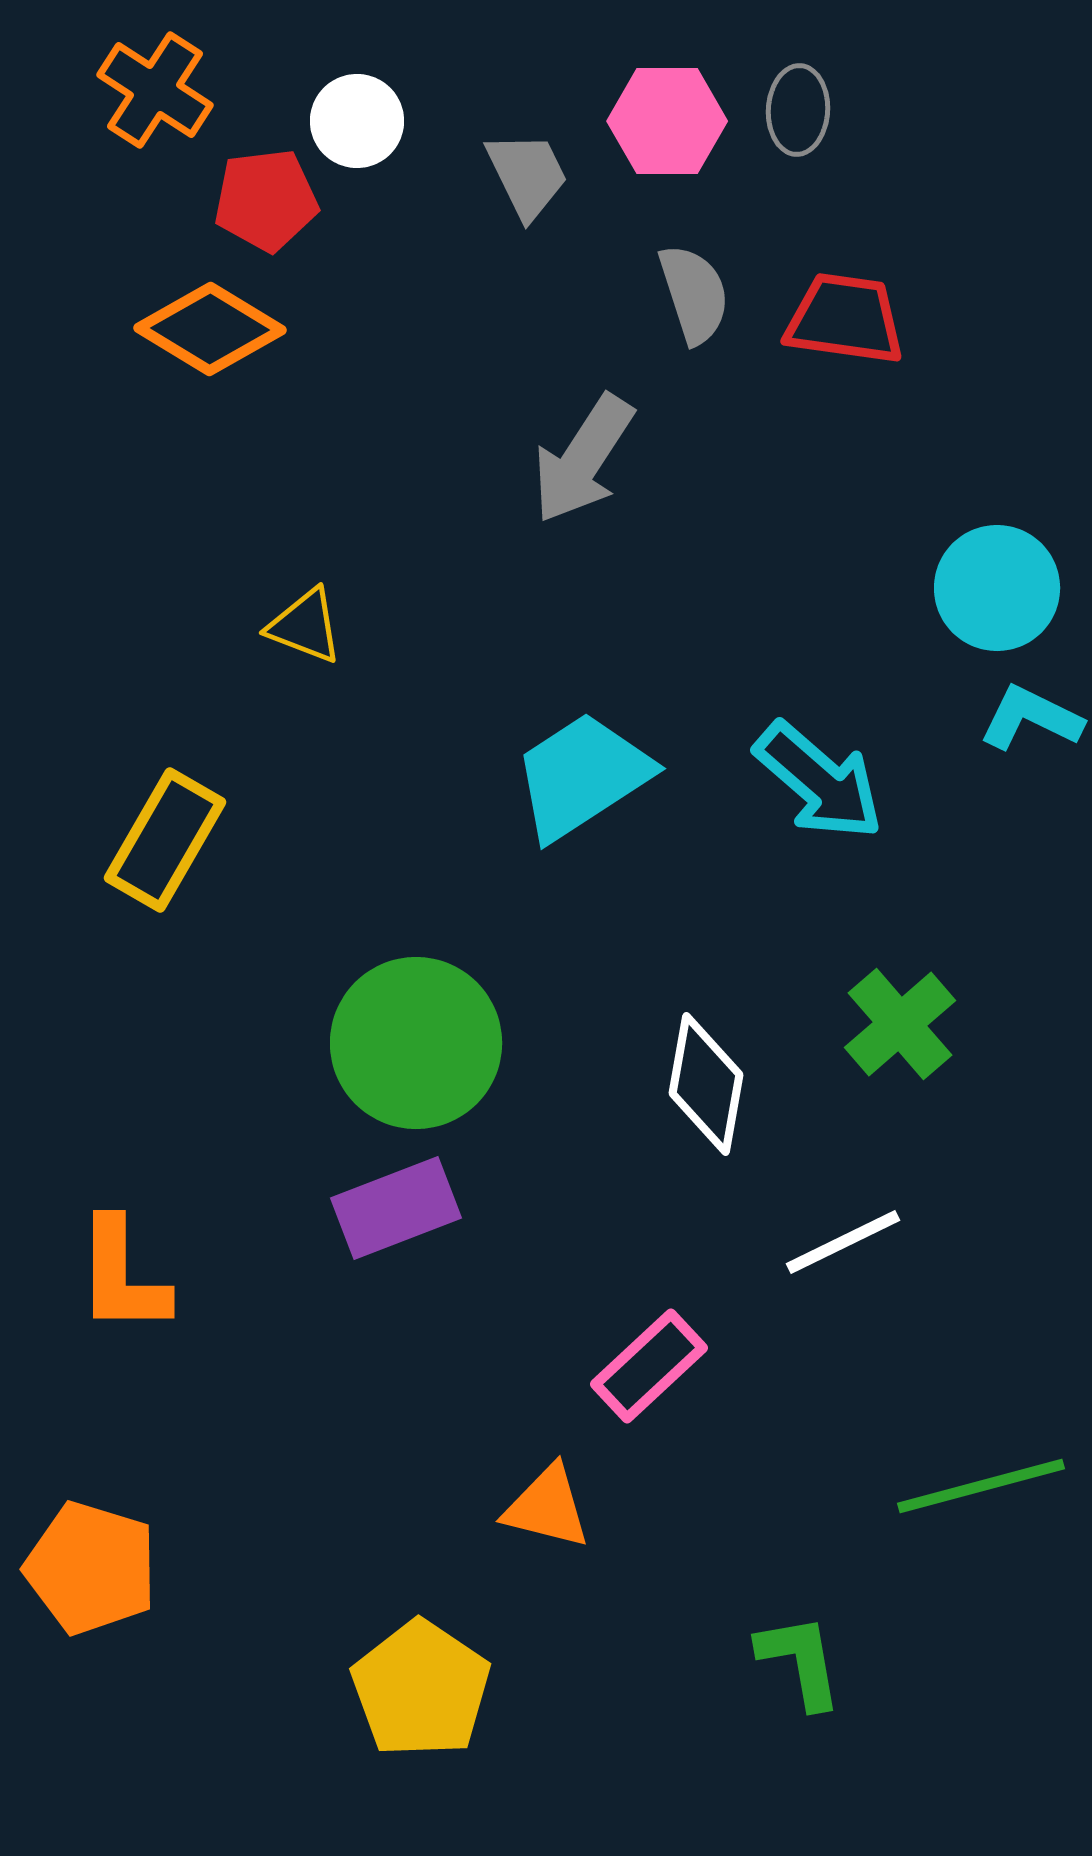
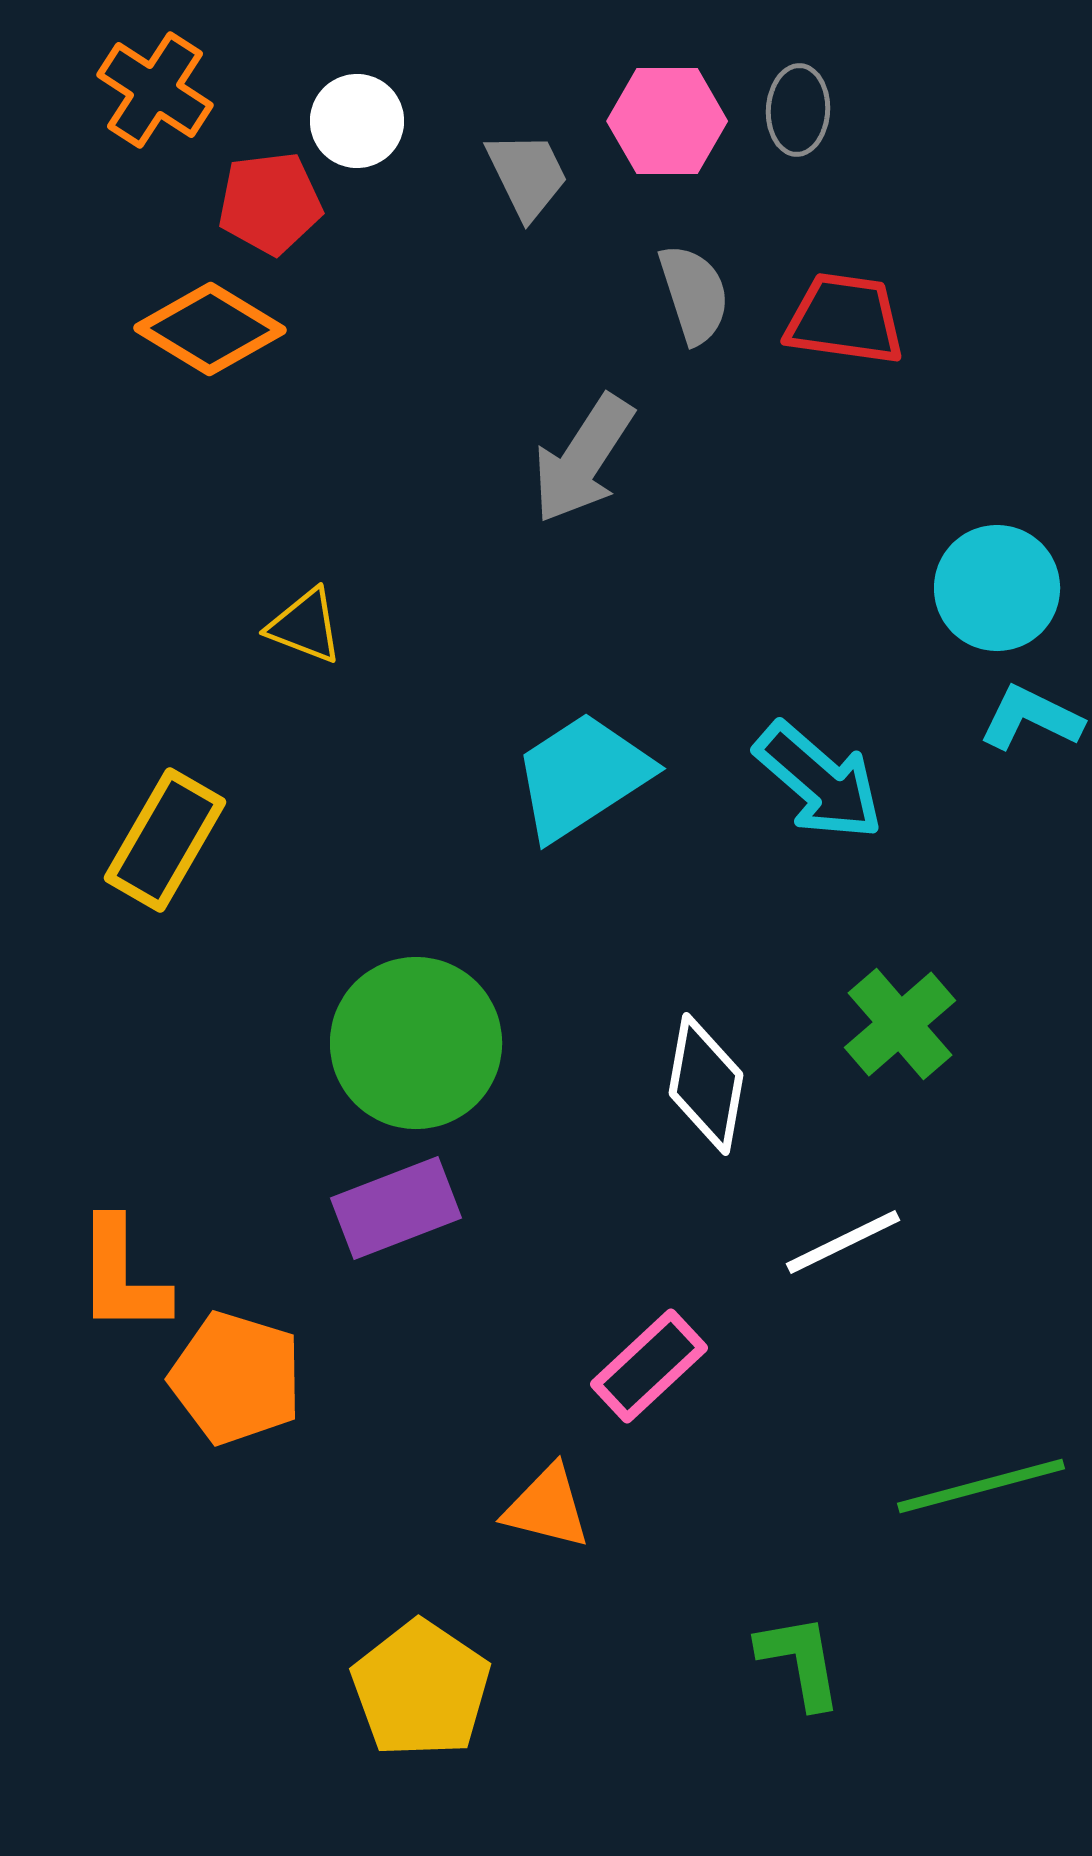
red pentagon: moved 4 px right, 3 px down
orange pentagon: moved 145 px right, 190 px up
